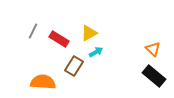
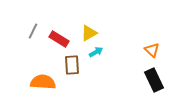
orange triangle: moved 1 px left, 1 px down
brown rectangle: moved 2 px left, 1 px up; rotated 36 degrees counterclockwise
black rectangle: moved 4 px down; rotated 25 degrees clockwise
